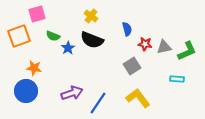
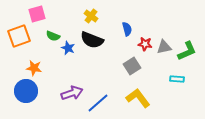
blue star: rotated 16 degrees counterclockwise
blue line: rotated 15 degrees clockwise
